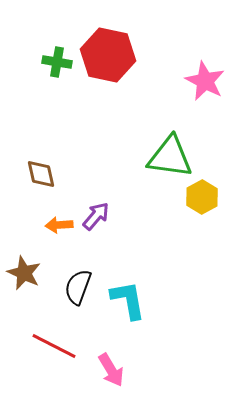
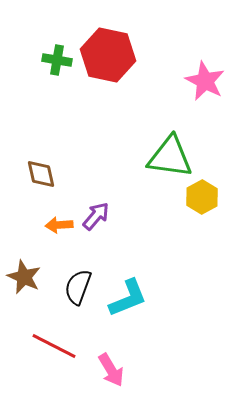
green cross: moved 2 px up
brown star: moved 4 px down
cyan L-shape: moved 2 px up; rotated 78 degrees clockwise
